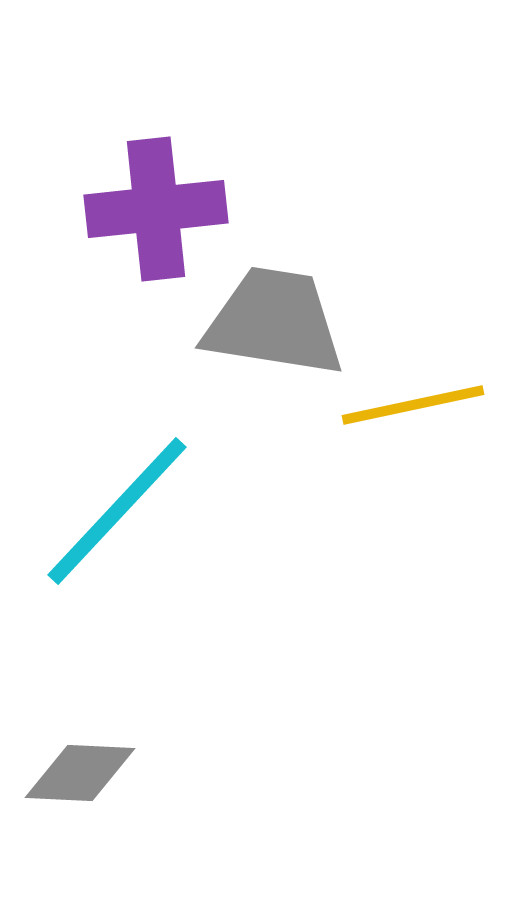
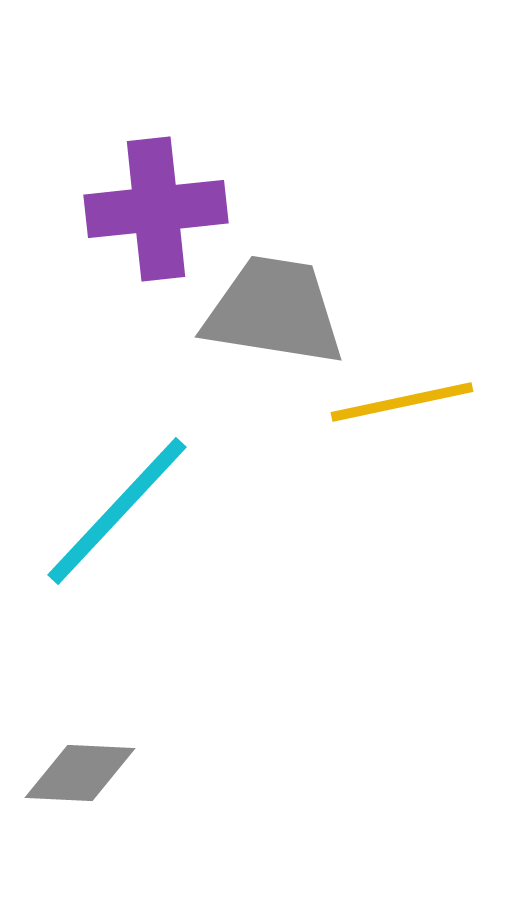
gray trapezoid: moved 11 px up
yellow line: moved 11 px left, 3 px up
